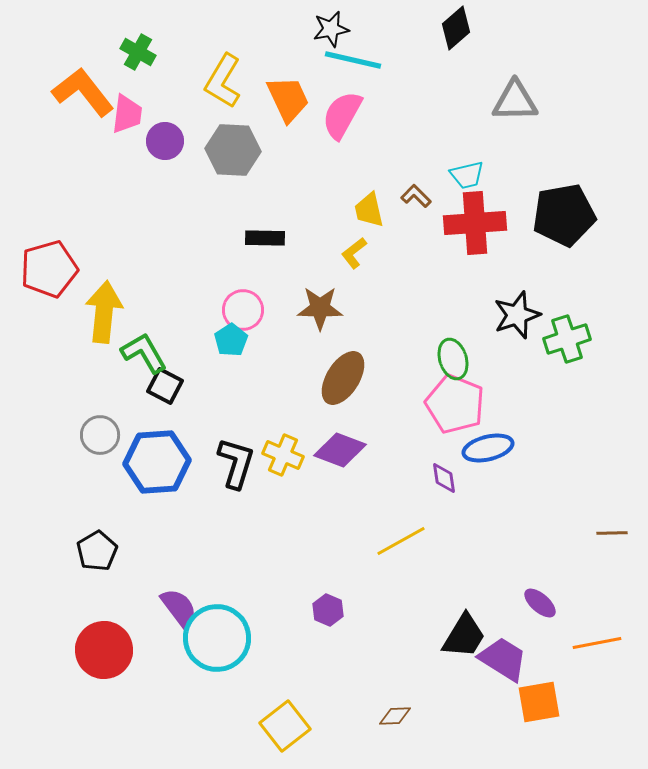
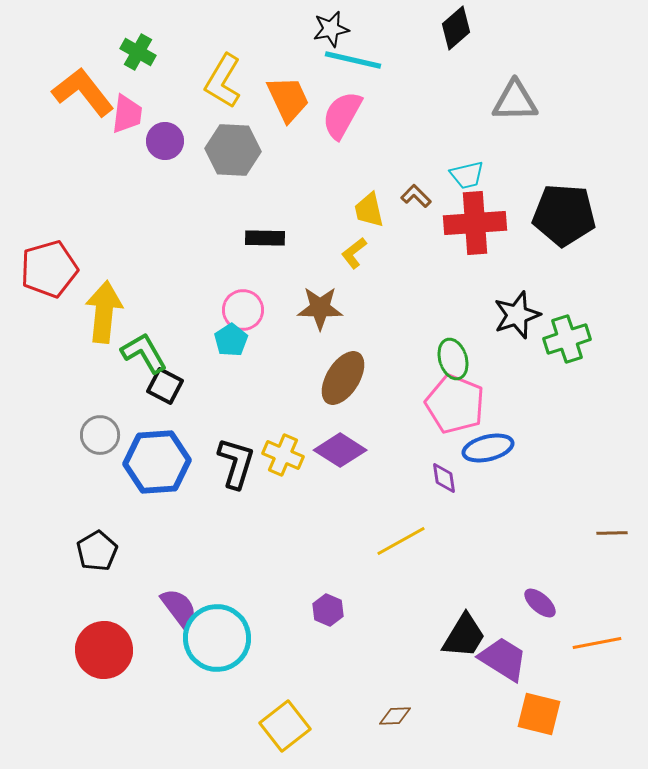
black pentagon at (564, 215): rotated 14 degrees clockwise
purple diamond at (340, 450): rotated 12 degrees clockwise
orange square at (539, 702): moved 12 px down; rotated 24 degrees clockwise
